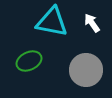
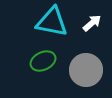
white arrow: rotated 84 degrees clockwise
green ellipse: moved 14 px right
